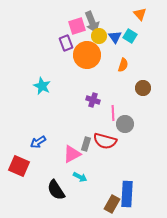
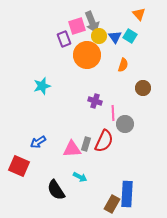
orange triangle: moved 1 px left
purple rectangle: moved 2 px left, 4 px up
cyan star: rotated 30 degrees clockwise
purple cross: moved 2 px right, 1 px down
red semicircle: moved 1 px left; rotated 80 degrees counterclockwise
pink triangle: moved 5 px up; rotated 24 degrees clockwise
